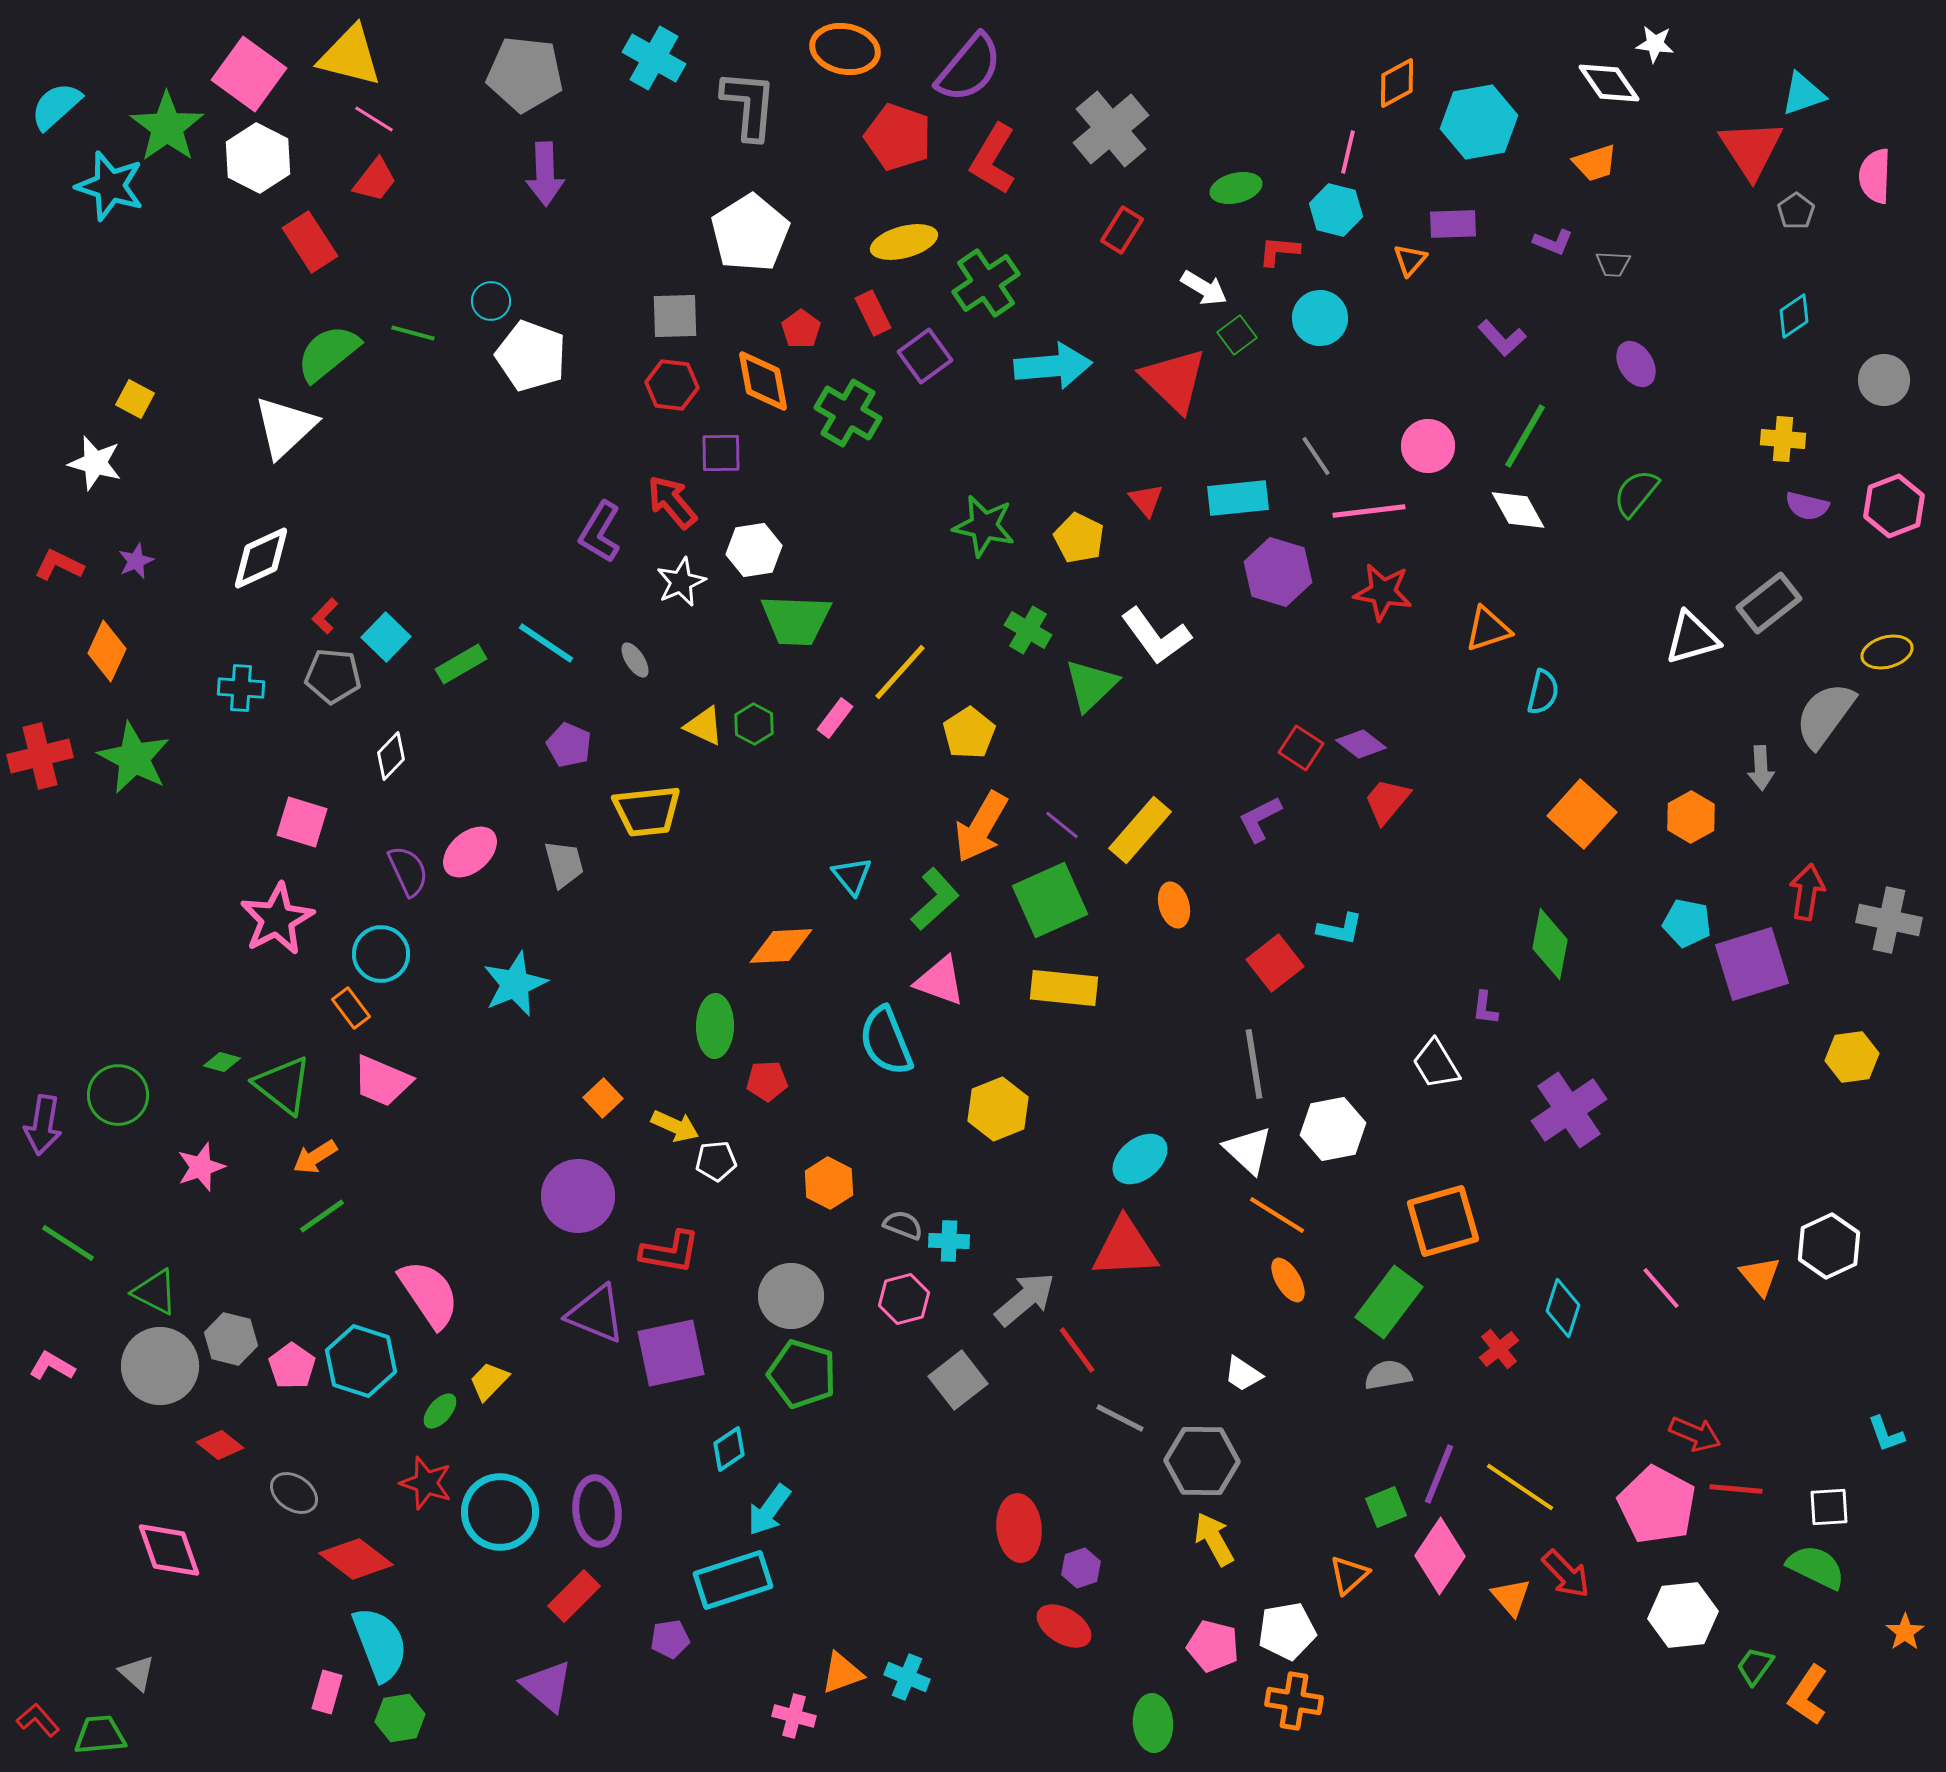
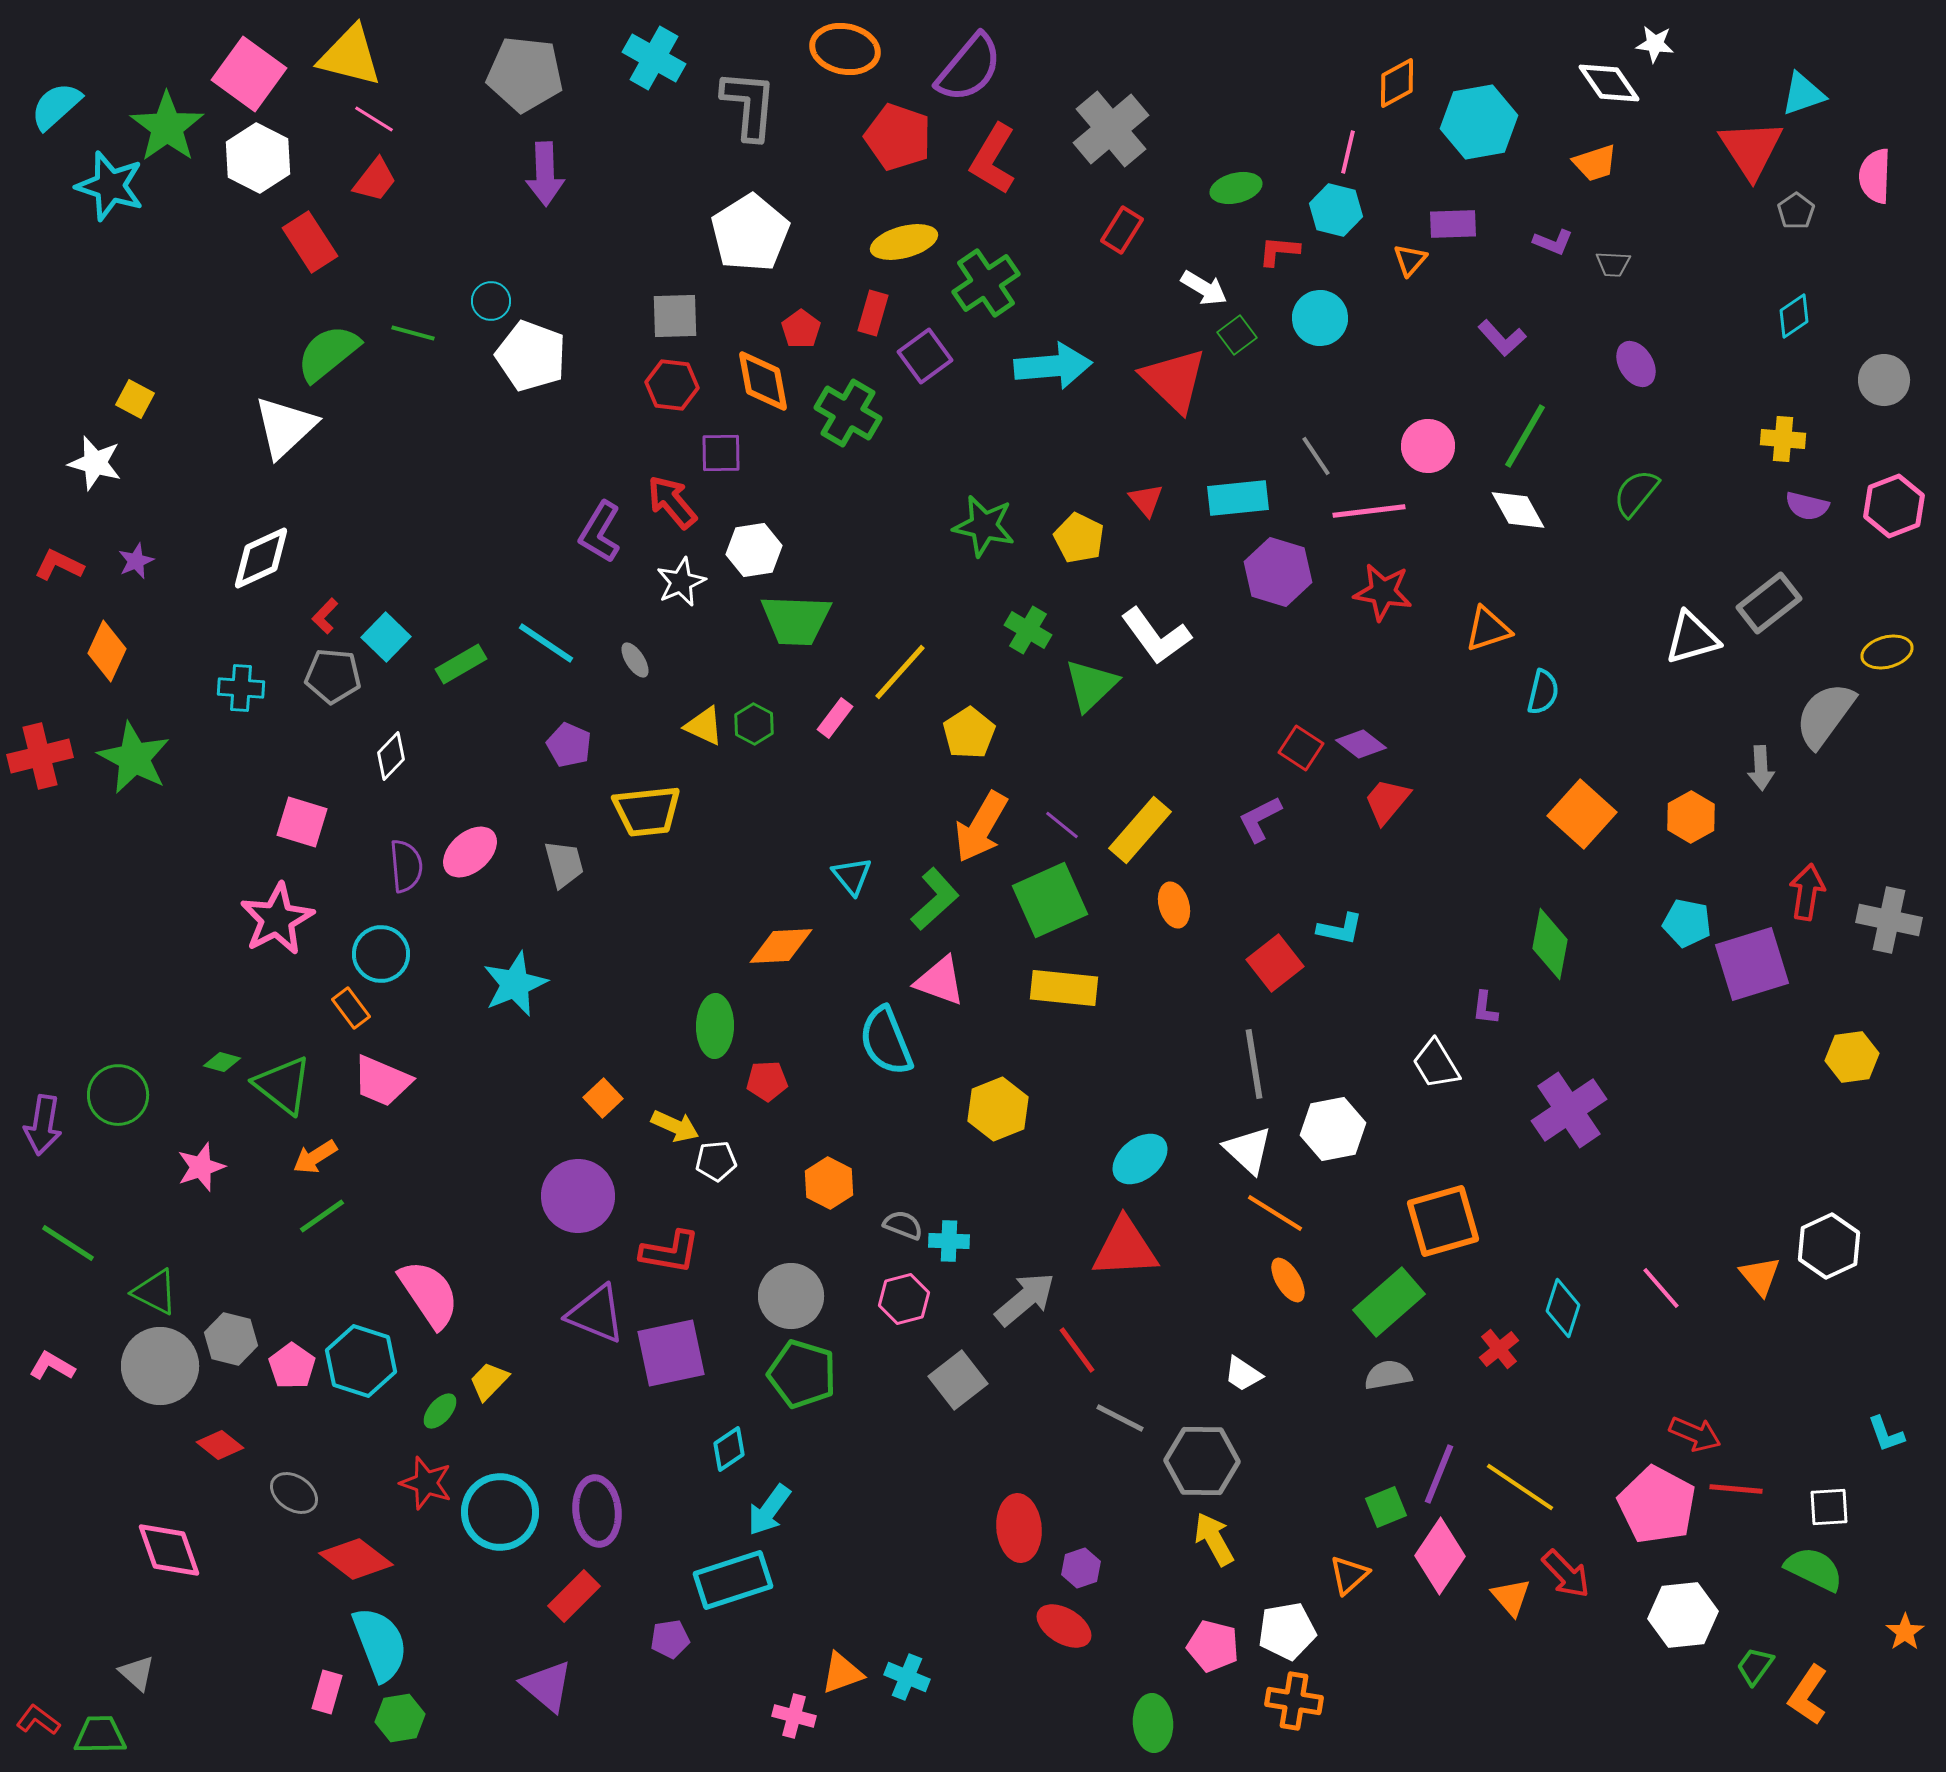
red rectangle at (873, 313): rotated 42 degrees clockwise
purple semicircle at (408, 871): moved 2 px left, 5 px up; rotated 20 degrees clockwise
orange line at (1277, 1215): moved 2 px left, 2 px up
green rectangle at (1389, 1302): rotated 12 degrees clockwise
green semicircle at (1816, 1567): moved 2 px left, 2 px down
red L-shape at (38, 1720): rotated 12 degrees counterclockwise
green trapezoid at (100, 1735): rotated 4 degrees clockwise
